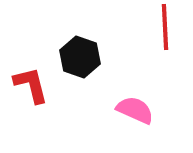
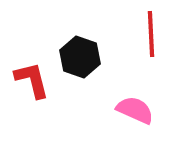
red line: moved 14 px left, 7 px down
red L-shape: moved 1 px right, 5 px up
